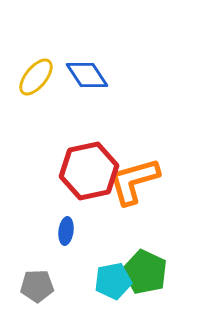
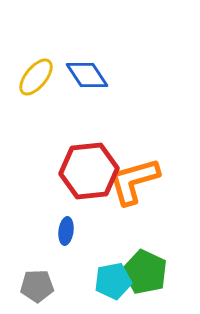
red hexagon: rotated 6 degrees clockwise
